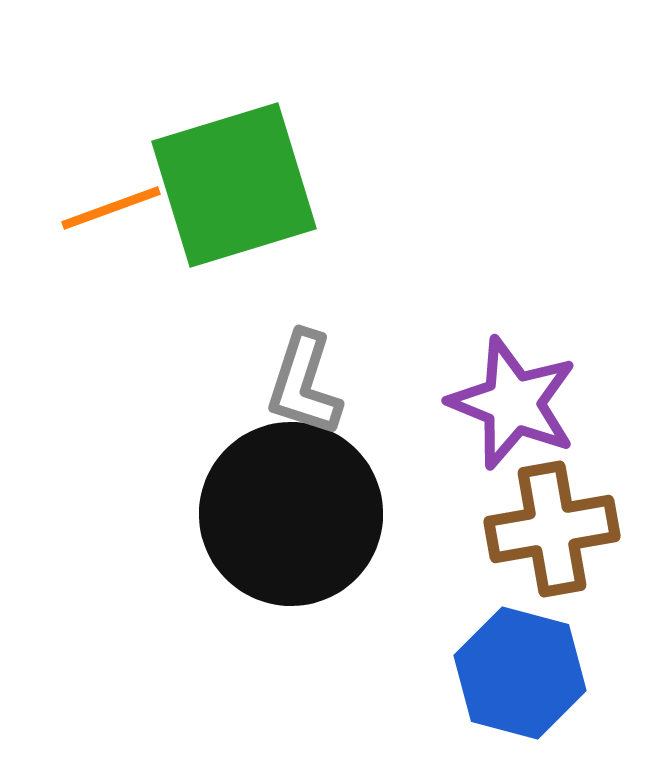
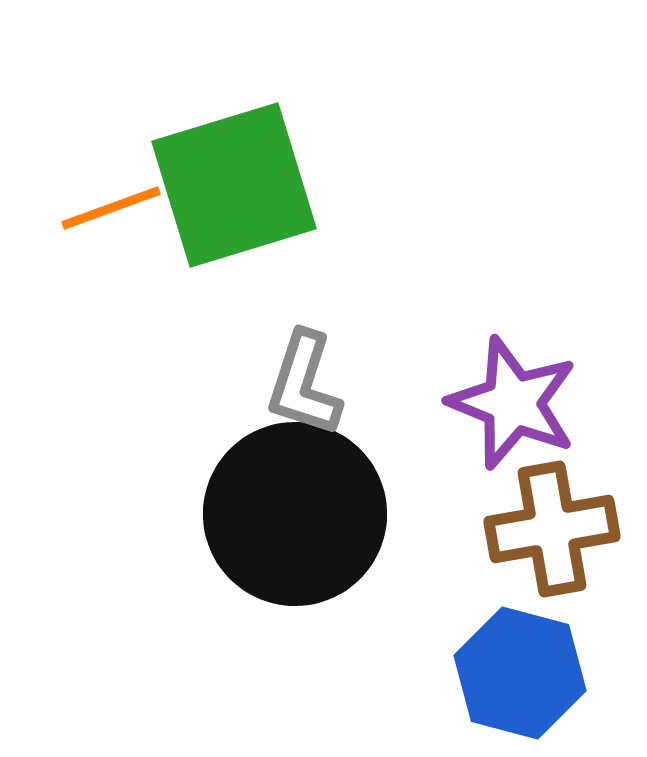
black circle: moved 4 px right
